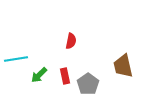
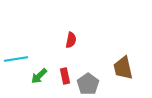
red semicircle: moved 1 px up
brown trapezoid: moved 2 px down
green arrow: moved 1 px down
